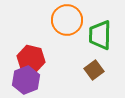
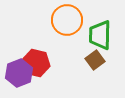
red hexagon: moved 5 px right, 4 px down
brown square: moved 1 px right, 10 px up
purple hexagon: moved 7 px left, 7 px up
